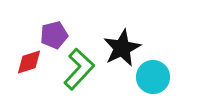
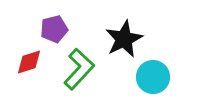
purple pentagon: moved 6 px up
black star: moved 2 px right, 9 px up
